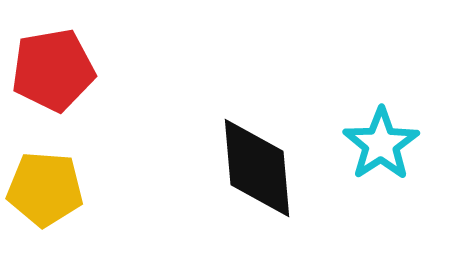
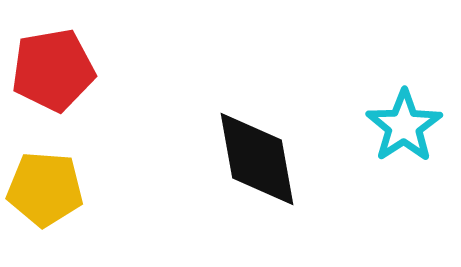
cyan star: moved 23 px right, 18 px up
black diamond: moved 9 px up; rotated 5 degrees counterclockwise
